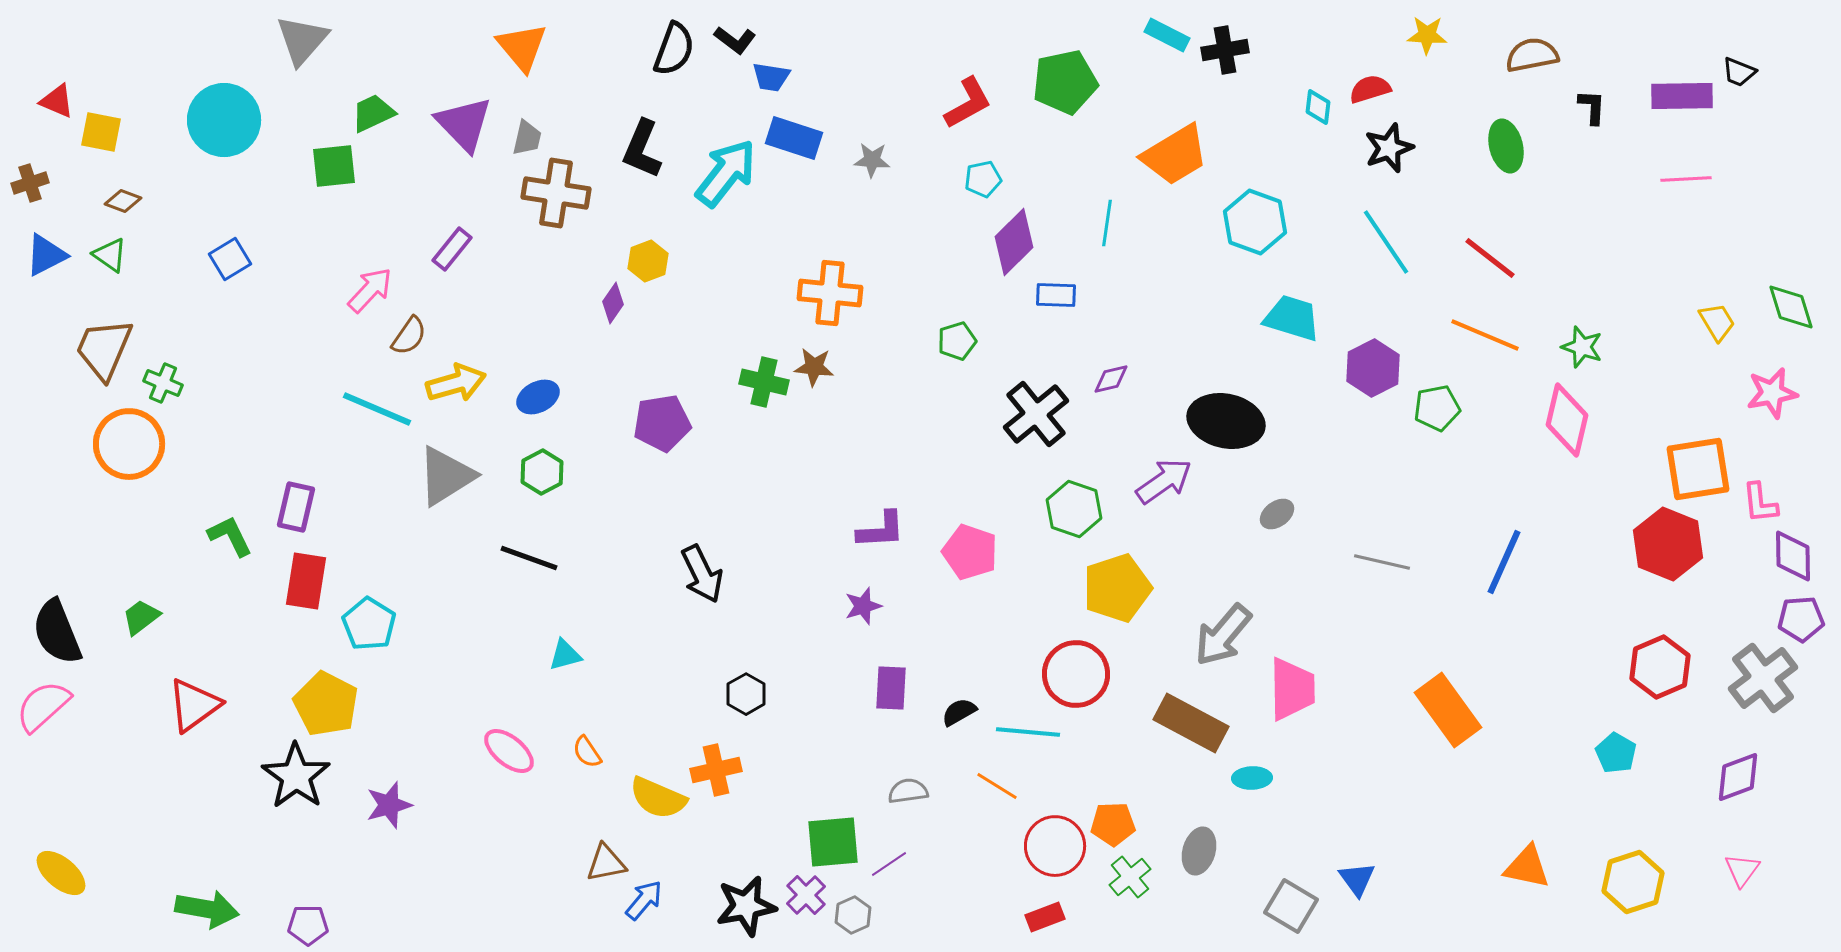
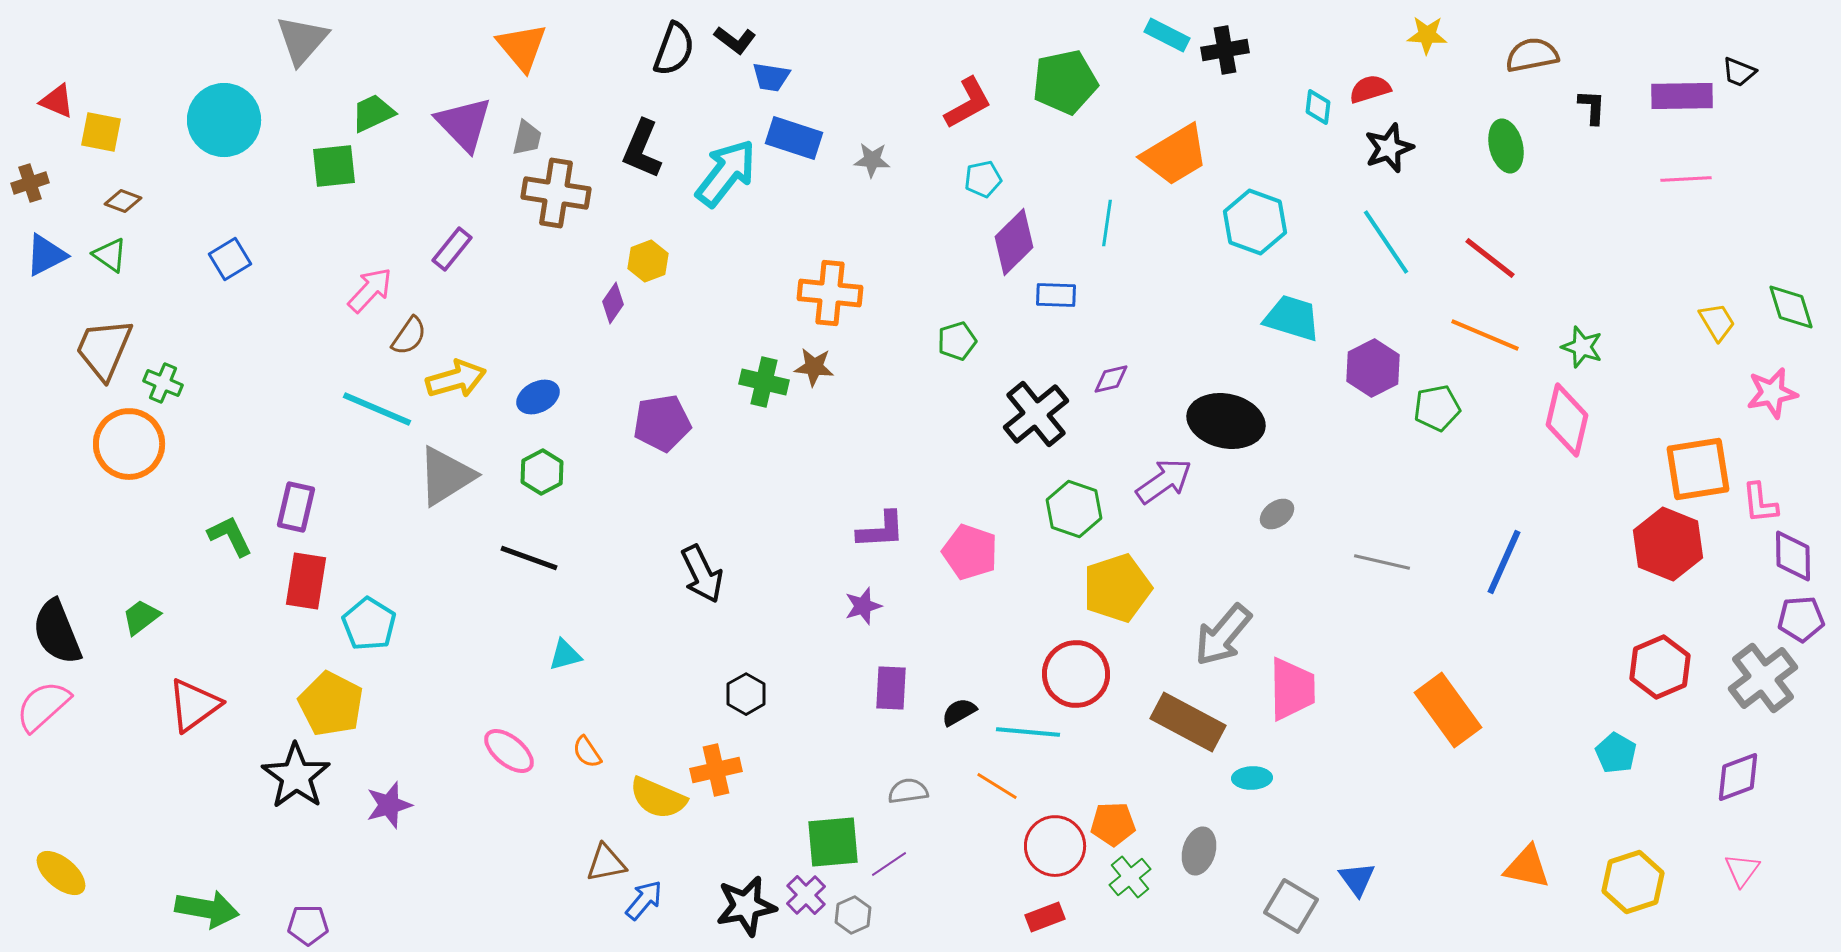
yellow arrow at (456, 383): moved 4 px up
yellow pentagon at (326, 704): moved 5 px right
brown rectangle at (1191, 723): moved 3 px left, 1 px up
